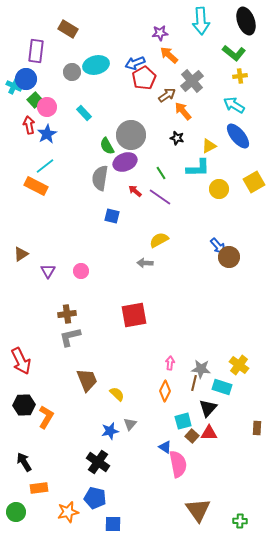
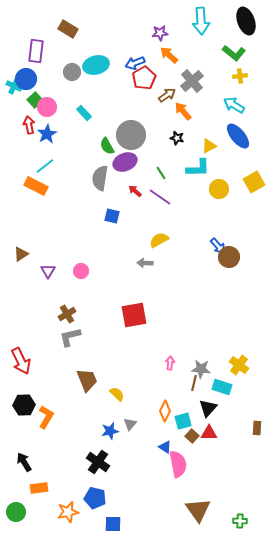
brown cross at (67, 314): rotated 24 degrees counterclockwise
orange diamond at (165, 391): moved 20 px down
